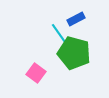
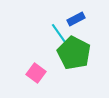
green pentagon: rotated 12 degrees clockwise
